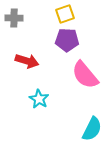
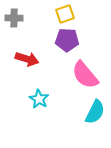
red arrow: moved 2 px up
cyan semicircle: moved 3 px right, 17 px up
